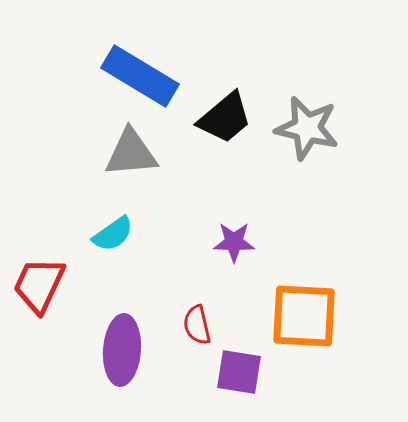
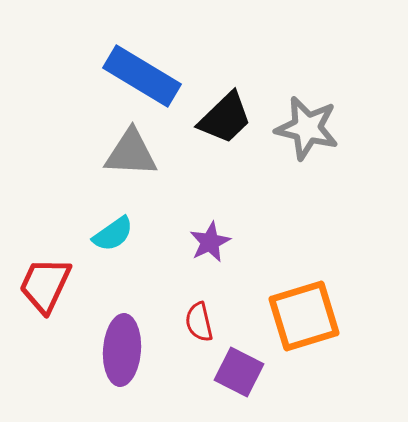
blue rectangle: moved 2 px right
black trapezoid: rotated 4 degrees counterclockwise
gray triangle: rotated 8 degrees clockwise
purple star: moved 24 px left; rotated 27 degrees counterclockwise
red trapezoid: moved 6 px right
orange square: rotated 20 degrees counterclockwise
red semicircle: moved 2 px right, 3 px up
purple square: rotated 18 degrees clockwise
